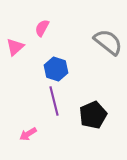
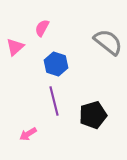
blue hexagon: moved 5 px up
black pentagon: rotated 8 degrees clockwise
